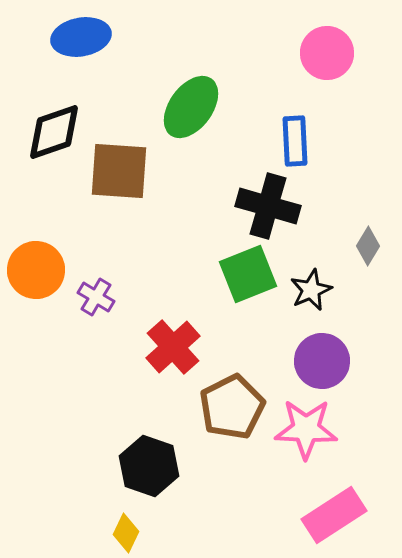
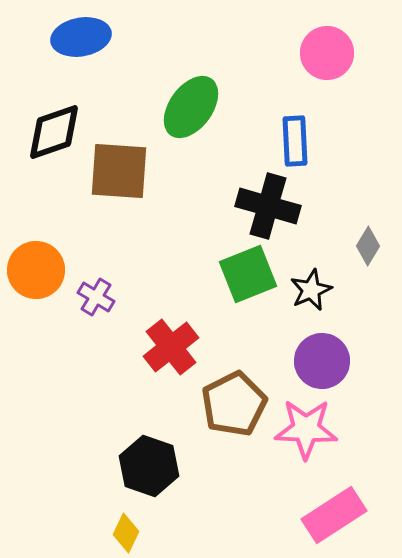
red cross: moved 2 px left; rotated 4 degrees clockwise
brown pentagon: moved 2 px right, 3 px up
